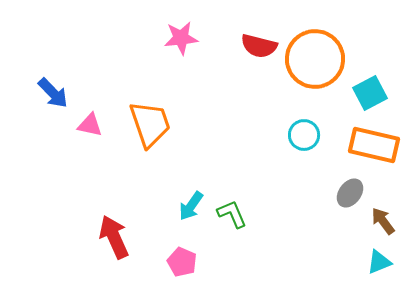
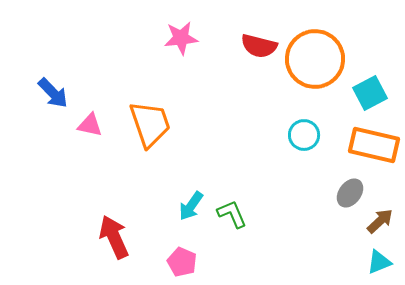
brown arrow: moved 3 px left; rotated 84 degrees clockwise
